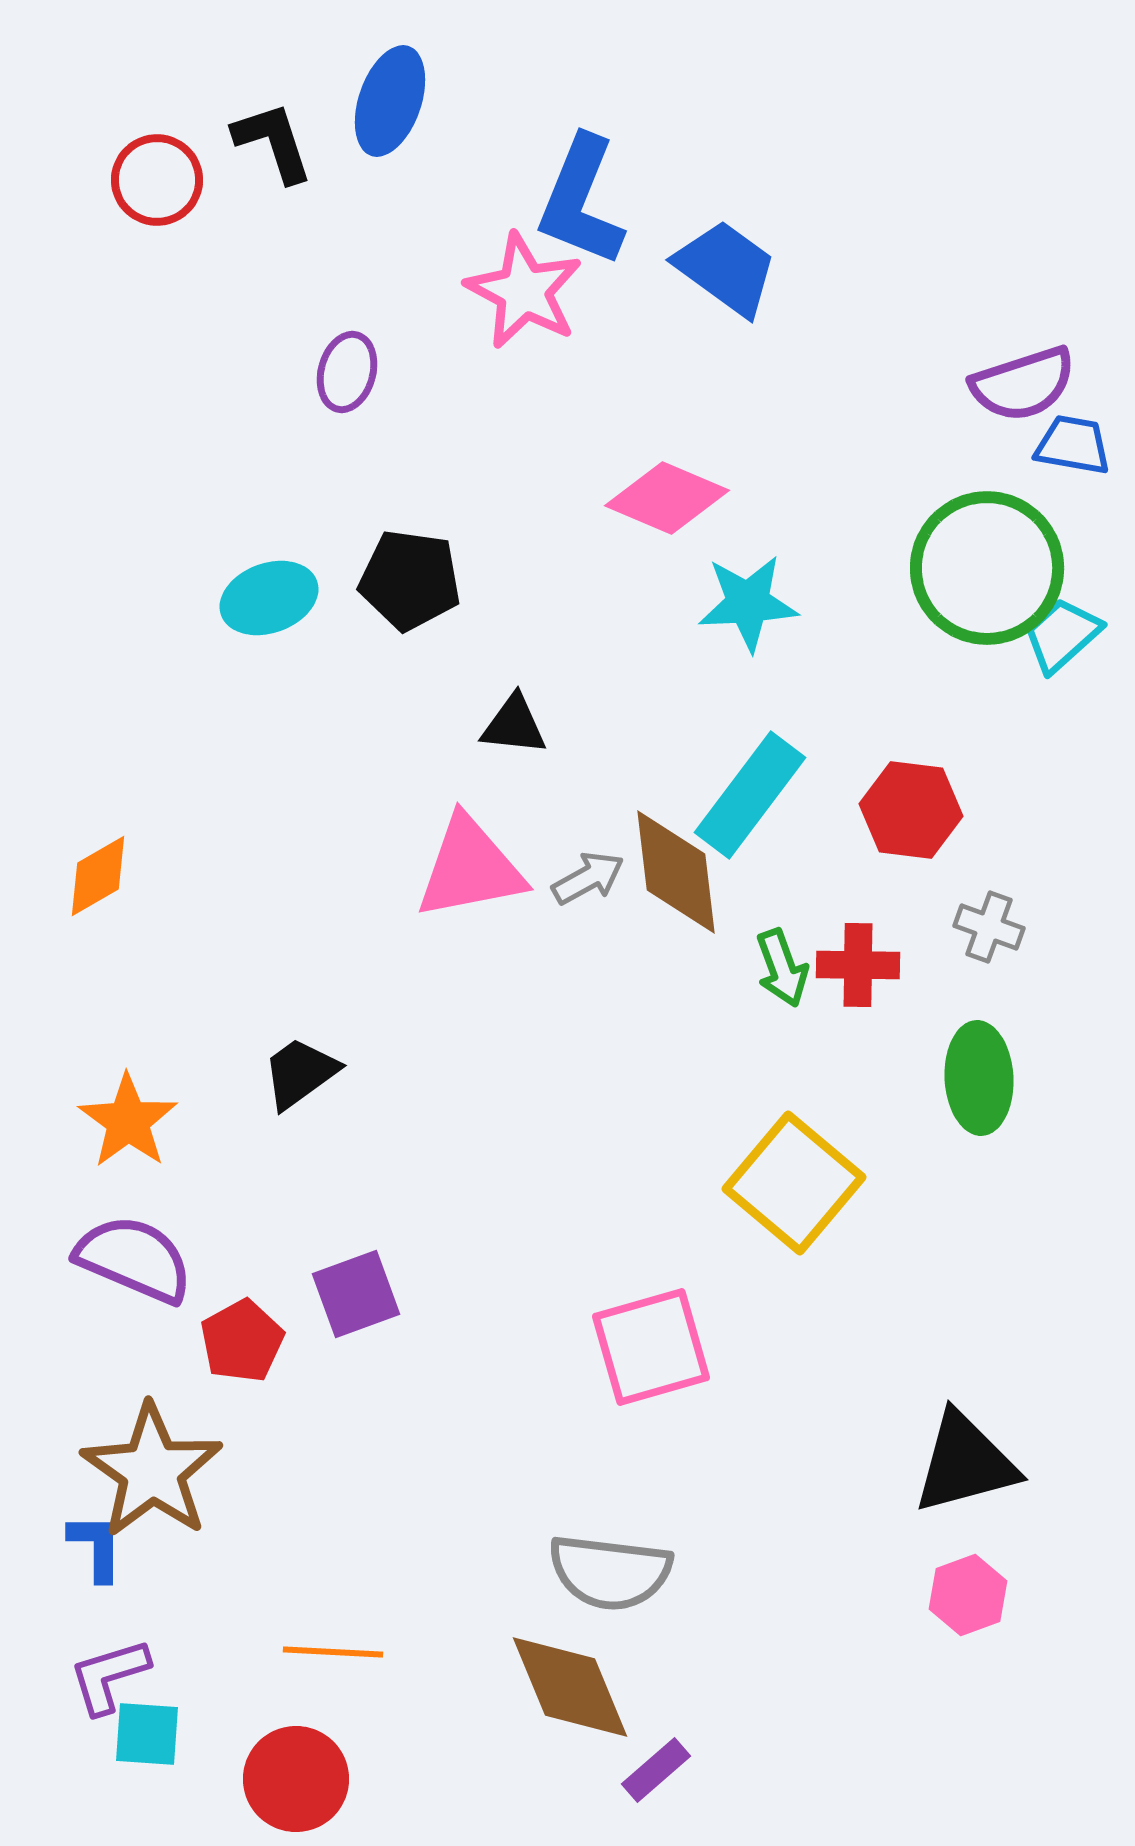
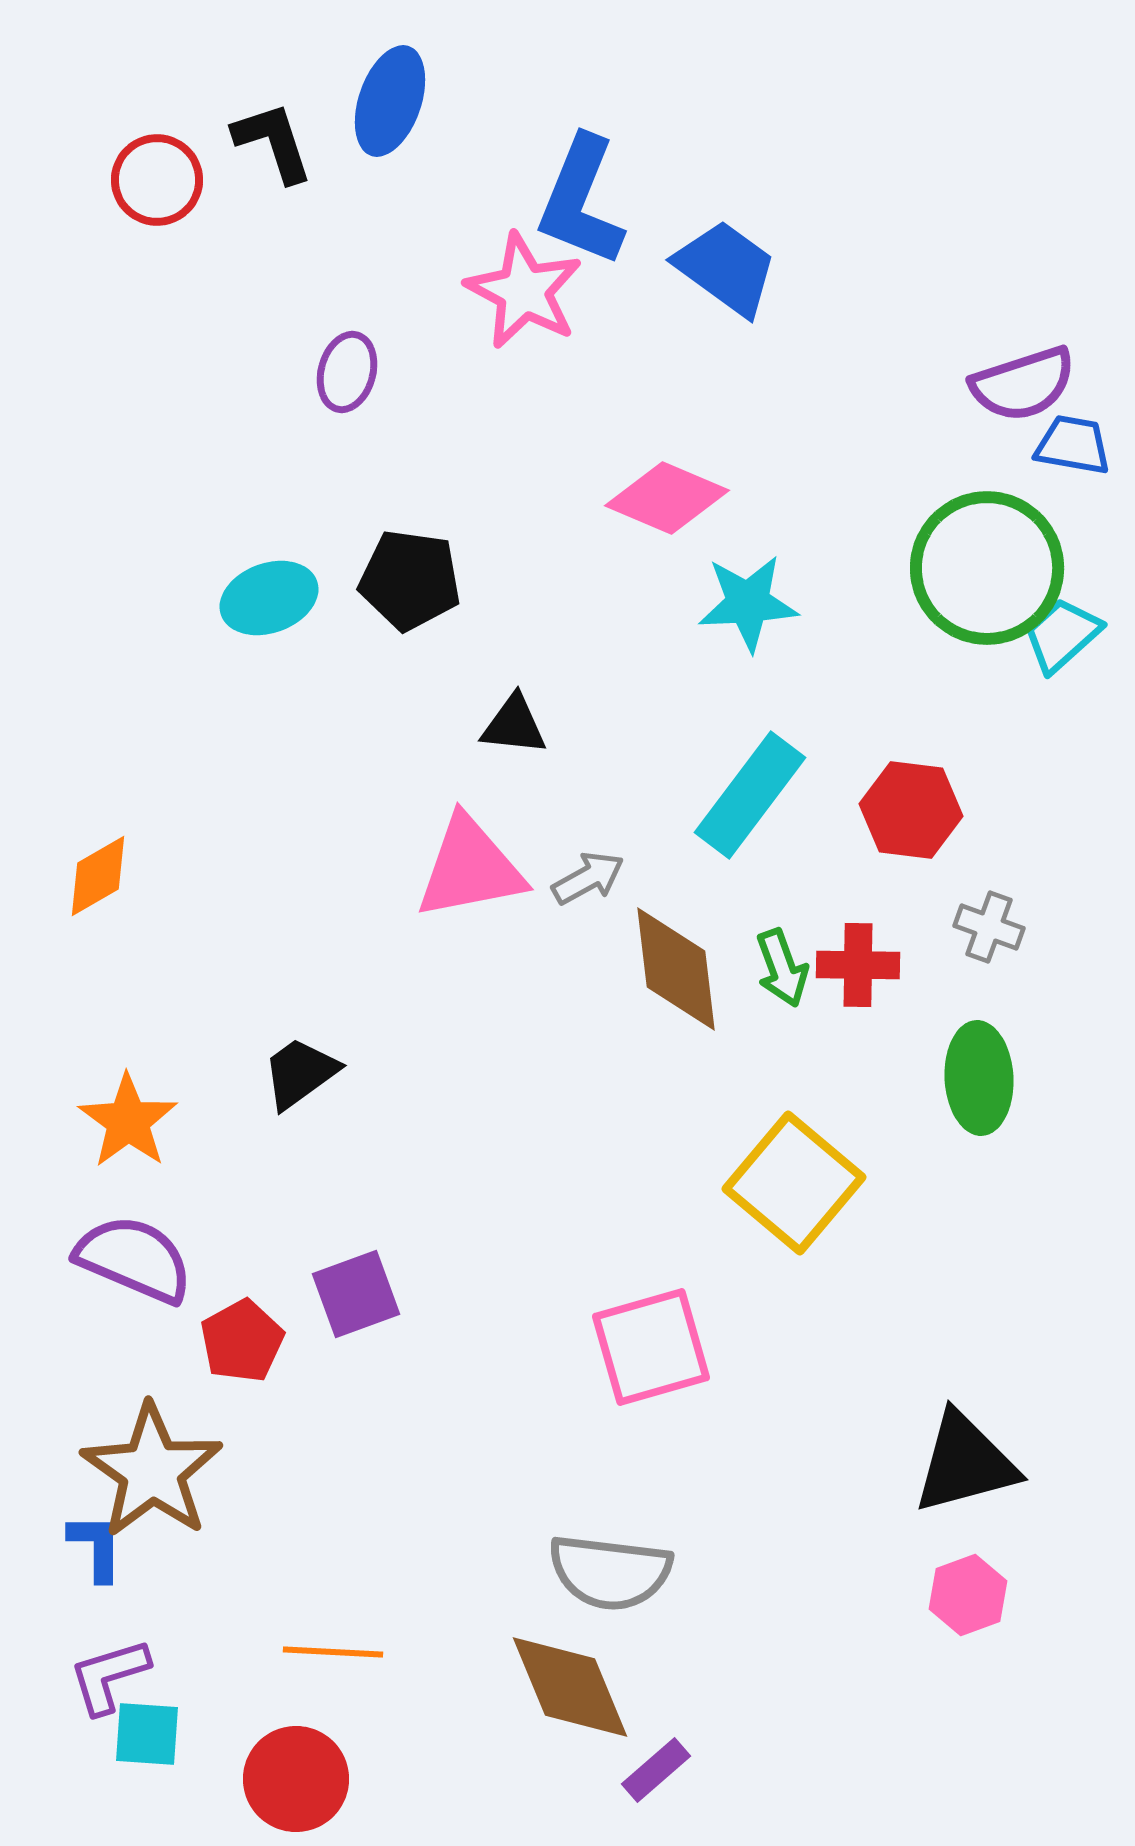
brown diamond at (676, 872): moved 97 px down
